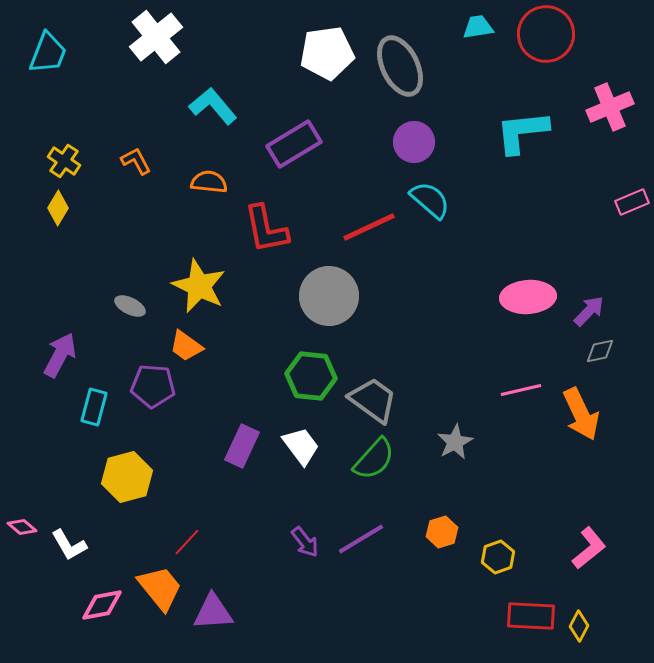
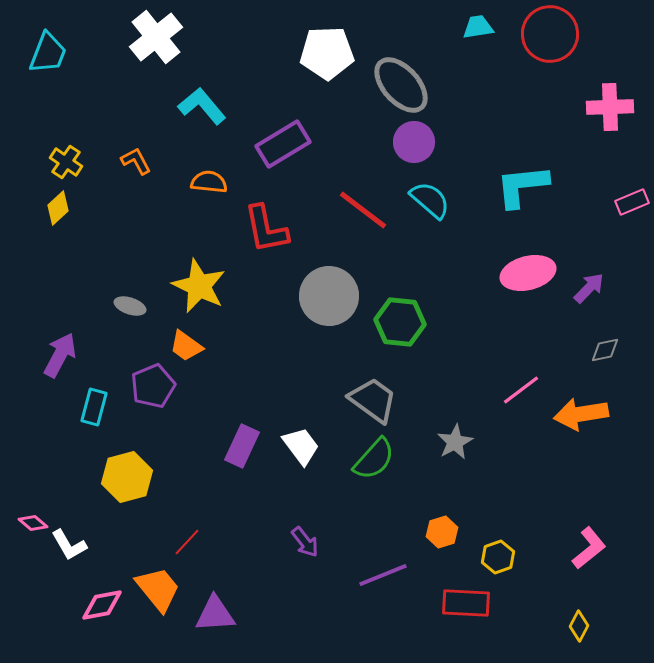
red circle at (546, 34): moved 4 px right
white pentagon at (327, 53): rotated 6 degrees clockwise
gray ellipse at (400, 66): moved 1 px right, 19 px down; rotated 16 degrees counterclockwise
cyan L-shape at (213, 106): moved 11 px left
pink cross at (610, 107): rotated 21 degrees clockwise
cyan L-shape at (522, 132): moved 54 px down
purple rectangle at (294, 144): moved 11 px left
yellow cross at (64, 161): moved 2 px right, 1 px down
yellow diamond at (58, 208): rotated 16 degrees clockwise
red line at (369, 227): moved 6 px left, 17 px up; rotated 62 degrees clockwise
pink ellipse at (528, 297): moved 24 px up; rotated 10 degrees counterclockwise
gray ellipse at (130, 306): rotated 8 degrees counterclockwise
purple arrow at (589, 311): moved 23 px up
gray diamond at (600, 351): moved 5 px right, 1 px up
green hexagon at (311, 376): moved 89 px right, 54 px up
purple pentagon at (153, 386): rotated 27 degrees counterclockwise
pink line at (521, 390): rotated 24 degrees counterclockwise
orange arrow at (581, 414): rotated 106 degrees clockwise
pink diamond at (22, 527): moved 11 px right, 4 px up
purple line at (361, 539): moved 22 px right, 36 px down; rotated 9 degrees clockwise
orange trapezoid at (160, 588): moved 2 px left, 1 px down
purple triangle at (213, 612): moved 2 px right, 2 px down
red rectangle at (531, 616): moved 65 px left, 13 px up
